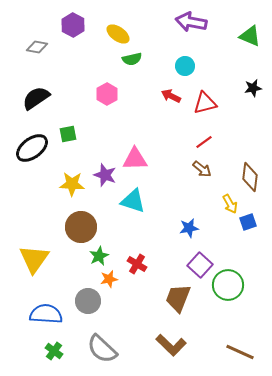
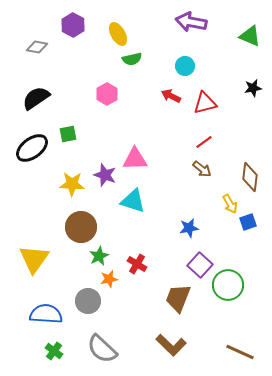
yellow ellipse: rotated 25 degrees clockwise
